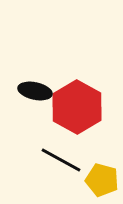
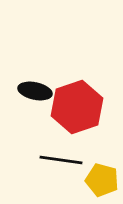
red hexagon: rotated 12 degrees clockwise
black line: rotated 21 degrees counterclockwise
